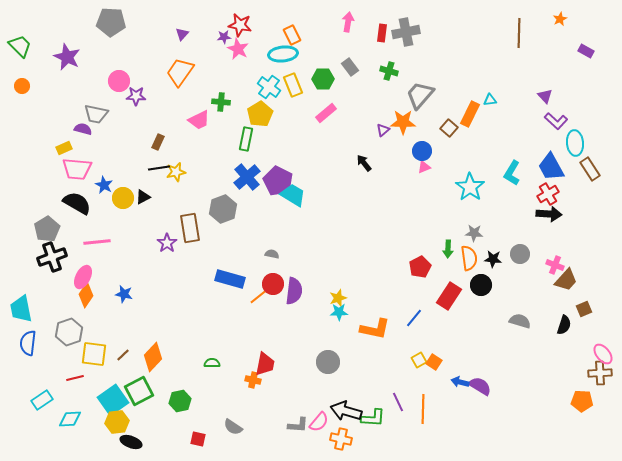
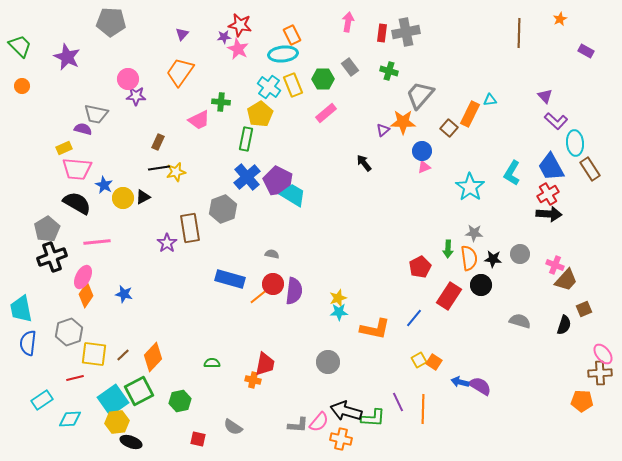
pink circle at (119, 81): moved 9 px right, 2 px up
